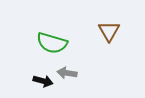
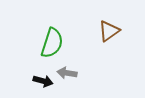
brown triangle: rotated 25 degrees clockwise
green semicircle: rotated 88 degrees counterclockwise
